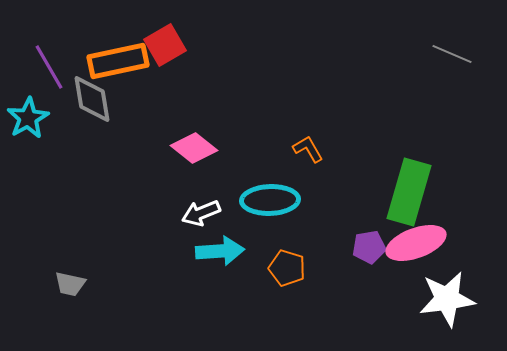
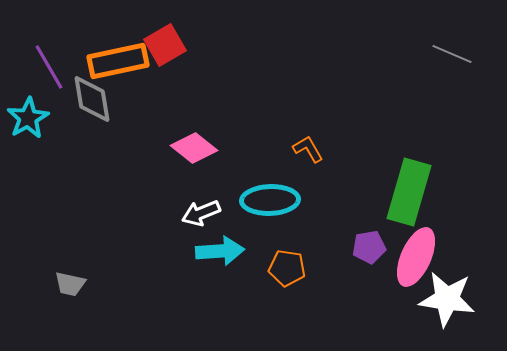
pink ellipse: moved 14 px down; rotated 46 degrees counterclockwise
orange pentagon: rotated 9 degrees counterclockwise
white star: rotated 16 degrees clockwise
